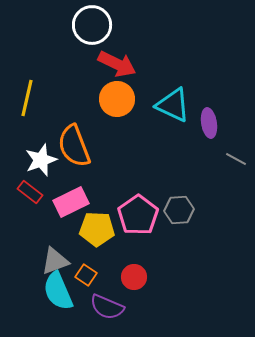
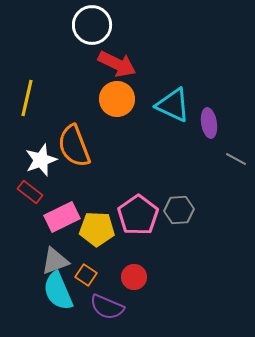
pink rectangle: moved 9 px left, 15 px down
